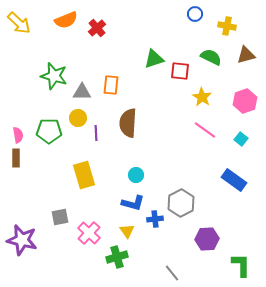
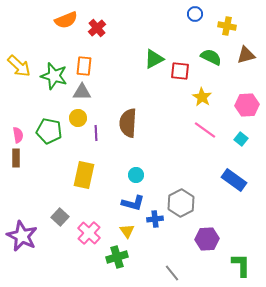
yellow arrow: moved 43 px down
green triangle: rotated 10 degrees counterclockwise
orange rectangle: moved 27 px left, 19 px up
pink hexagon: moved 2 px right, 4 px down; rotated 15 degrees clockwise
green pentagon: rotated 10 degrees clockwise
yellow rectangle: rotated 28 degrees clockwise
gray square: rotated 36 degrees counterclockwise
purple star: moved 4 px up; rotated 12 degrees clockwise
